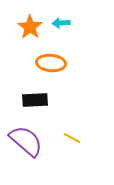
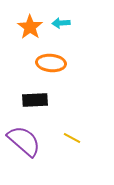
purple semicircle: moved 2 px left
